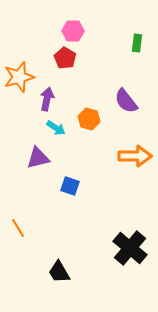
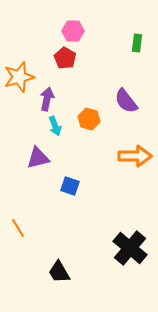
cyan arrow: moved 1 px left, 2 px up; rotated 36 degrees clockwise
